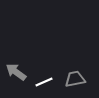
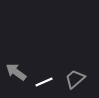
gray trapezoid: rotated 30 degrees counterclockwise
